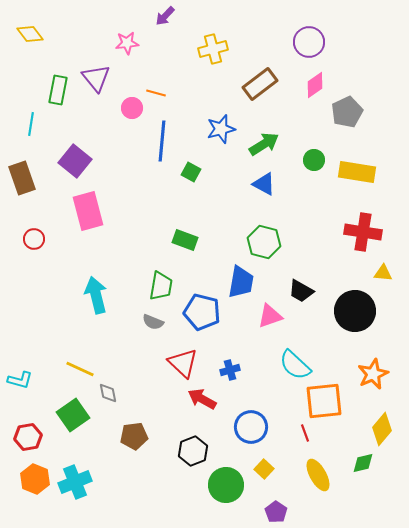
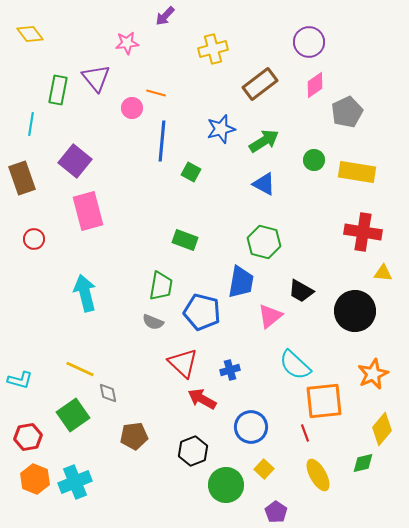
green arrow at (264, 144): moved 3 px up
cyan arrow at (96, 295): moved 11 px left, 2 px up
pink triangle at (270, 316): rotated 20 degrees counterclockwise
